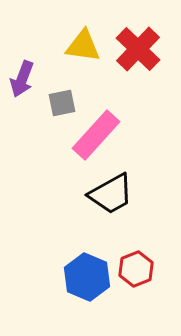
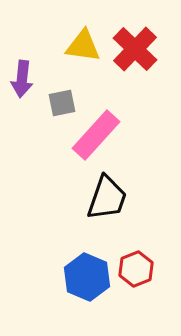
red cross: moved 3 px left
purple arrow: rotated 15 degrees counterclockwise
black trapezoid: moved 4 px left, 4 px down; rotated 42 degrees counterclockwise
